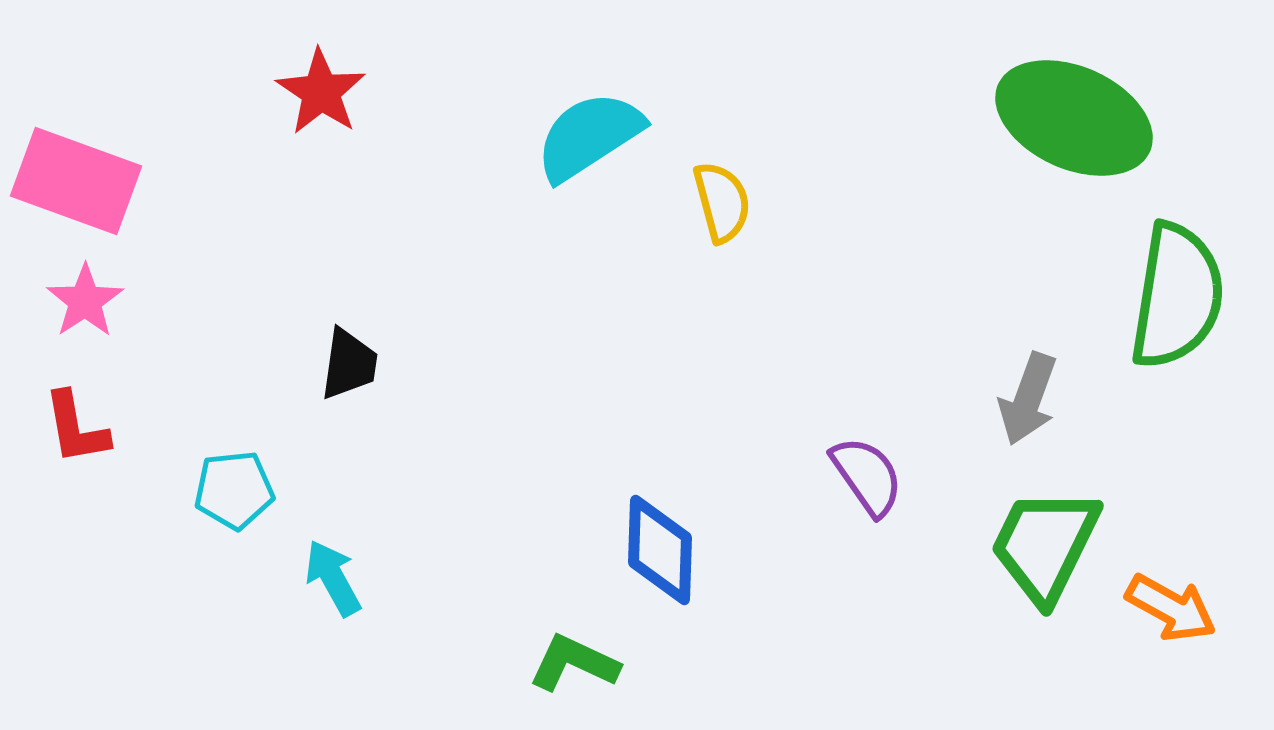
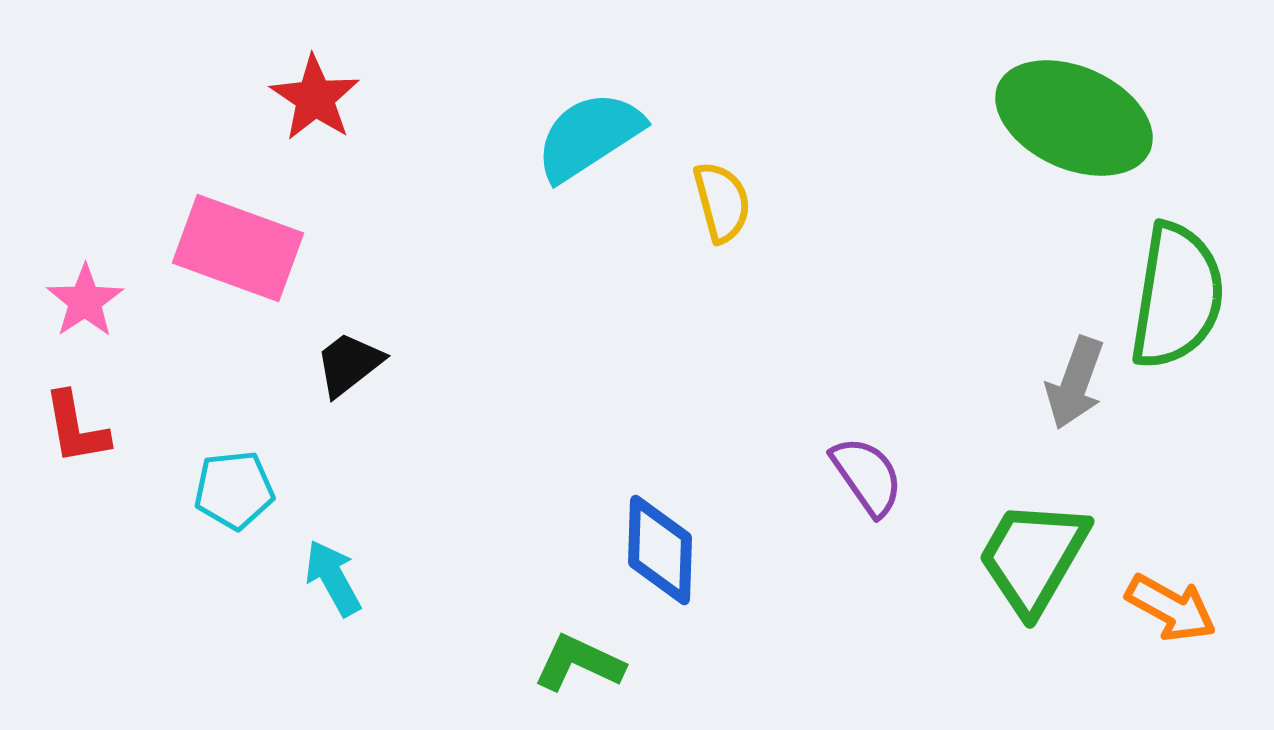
red star: moved 6 px left, 6 px down
pink rectangle: moved 162 px right, 67 px down
black trapezoid: rotated 136 degrees counterclockwise
gray arrow: moved 47 px right, 16 px up
green trapezoid: moved 12 px left, 12 px down; rotated 4 degrees clockwise
green L-shape: moved 5 px right
